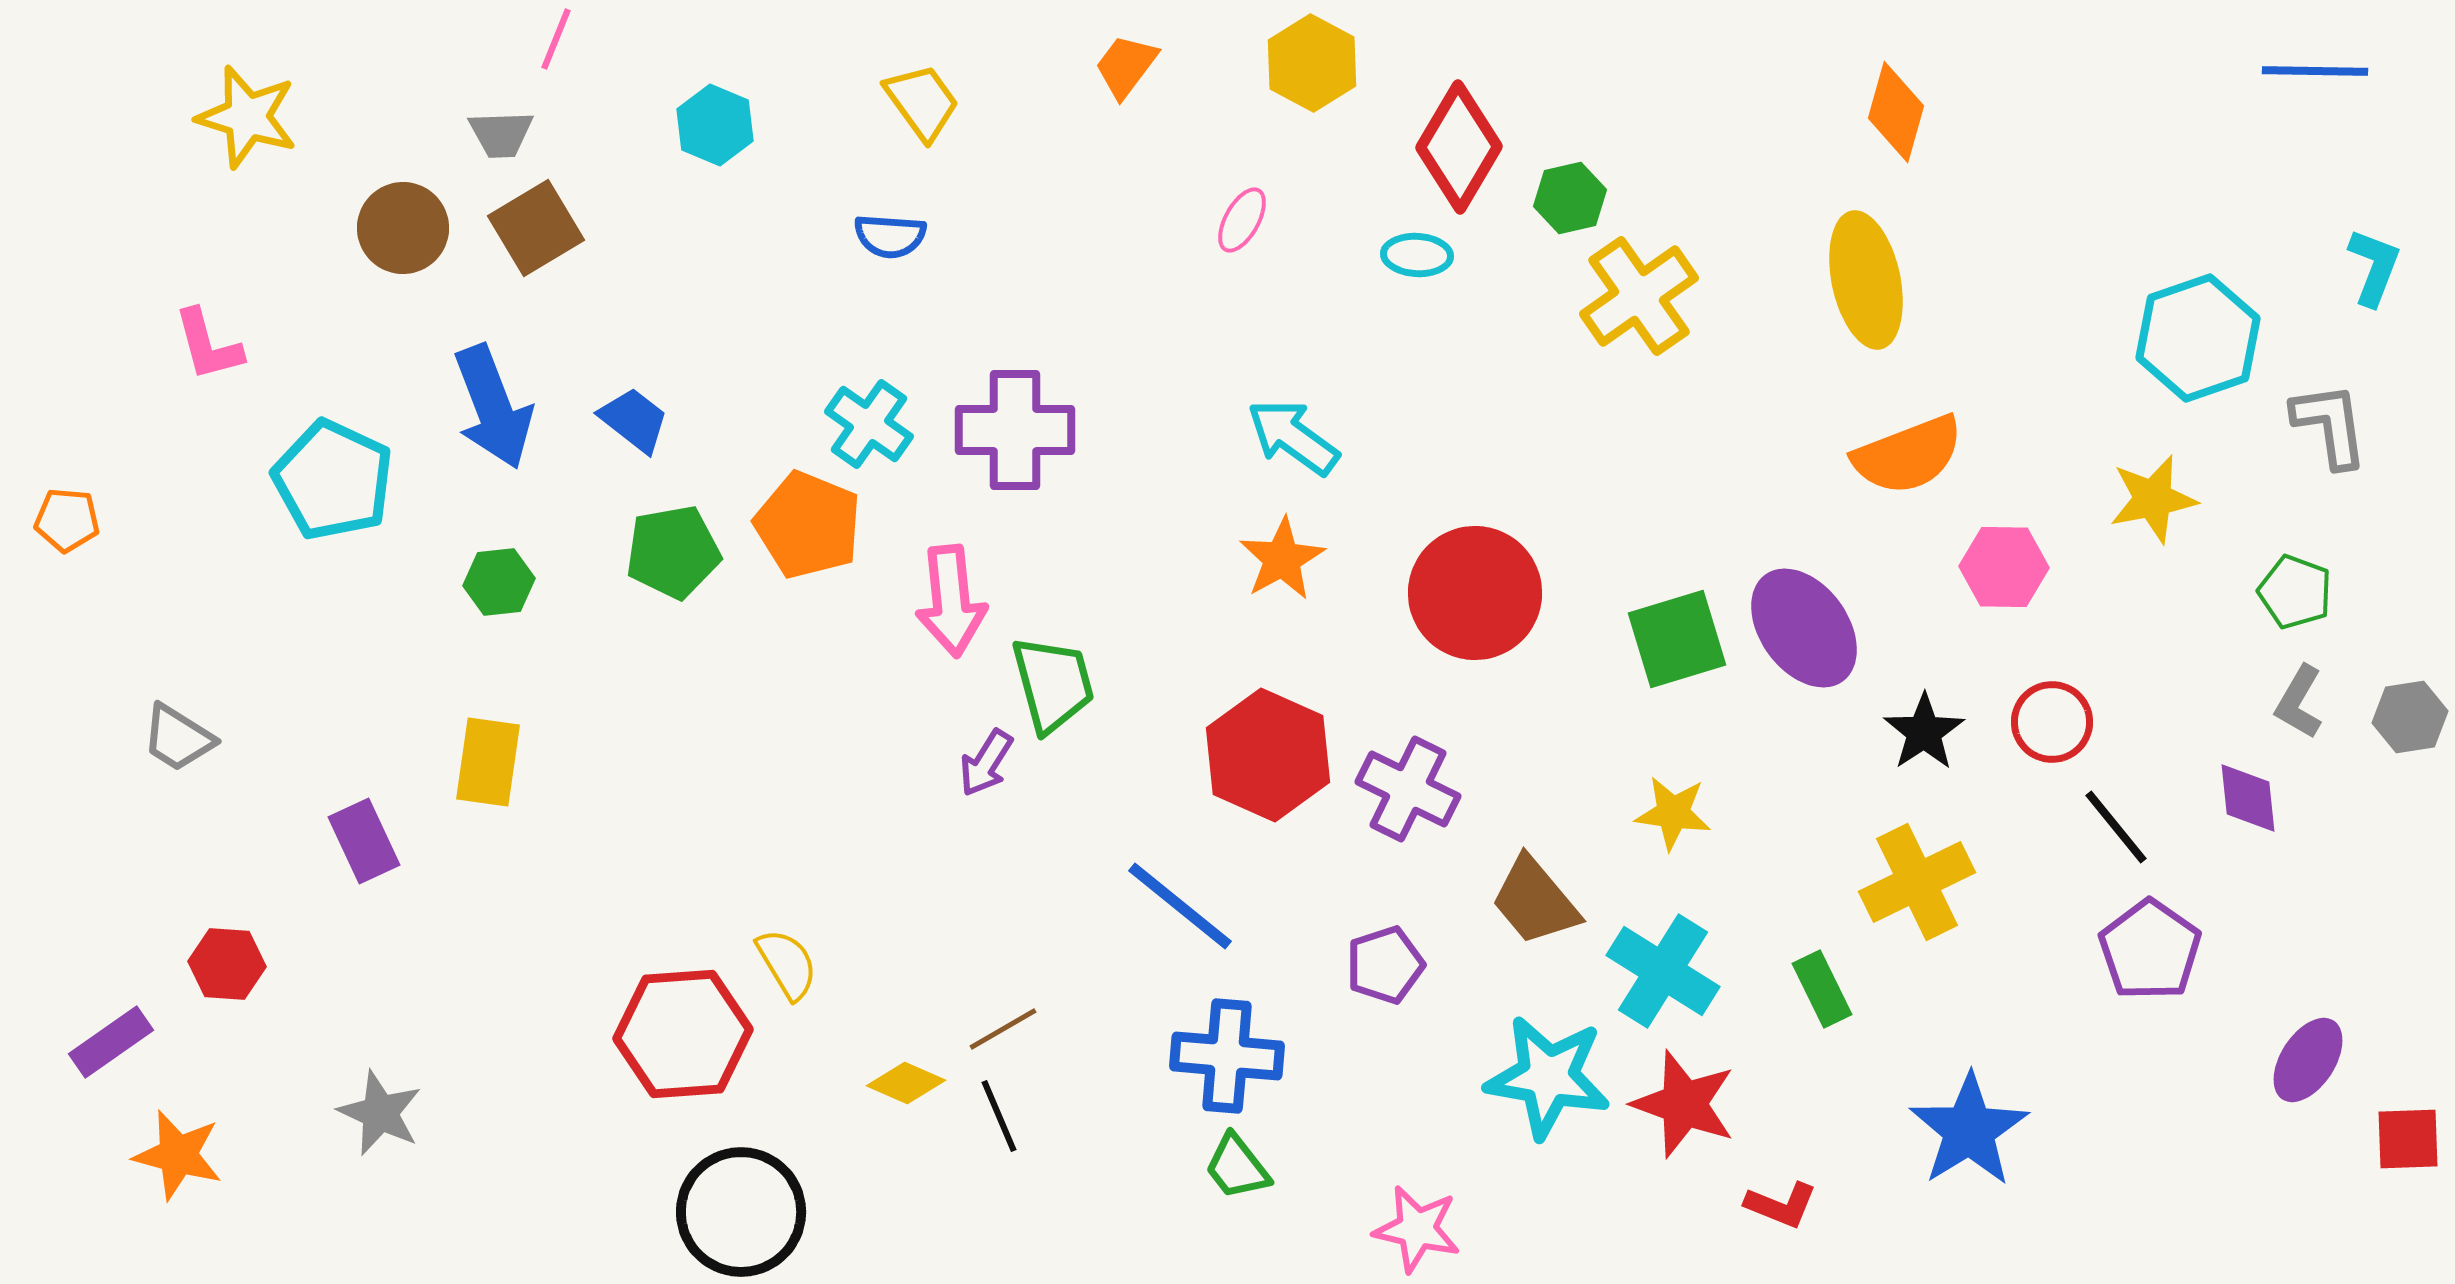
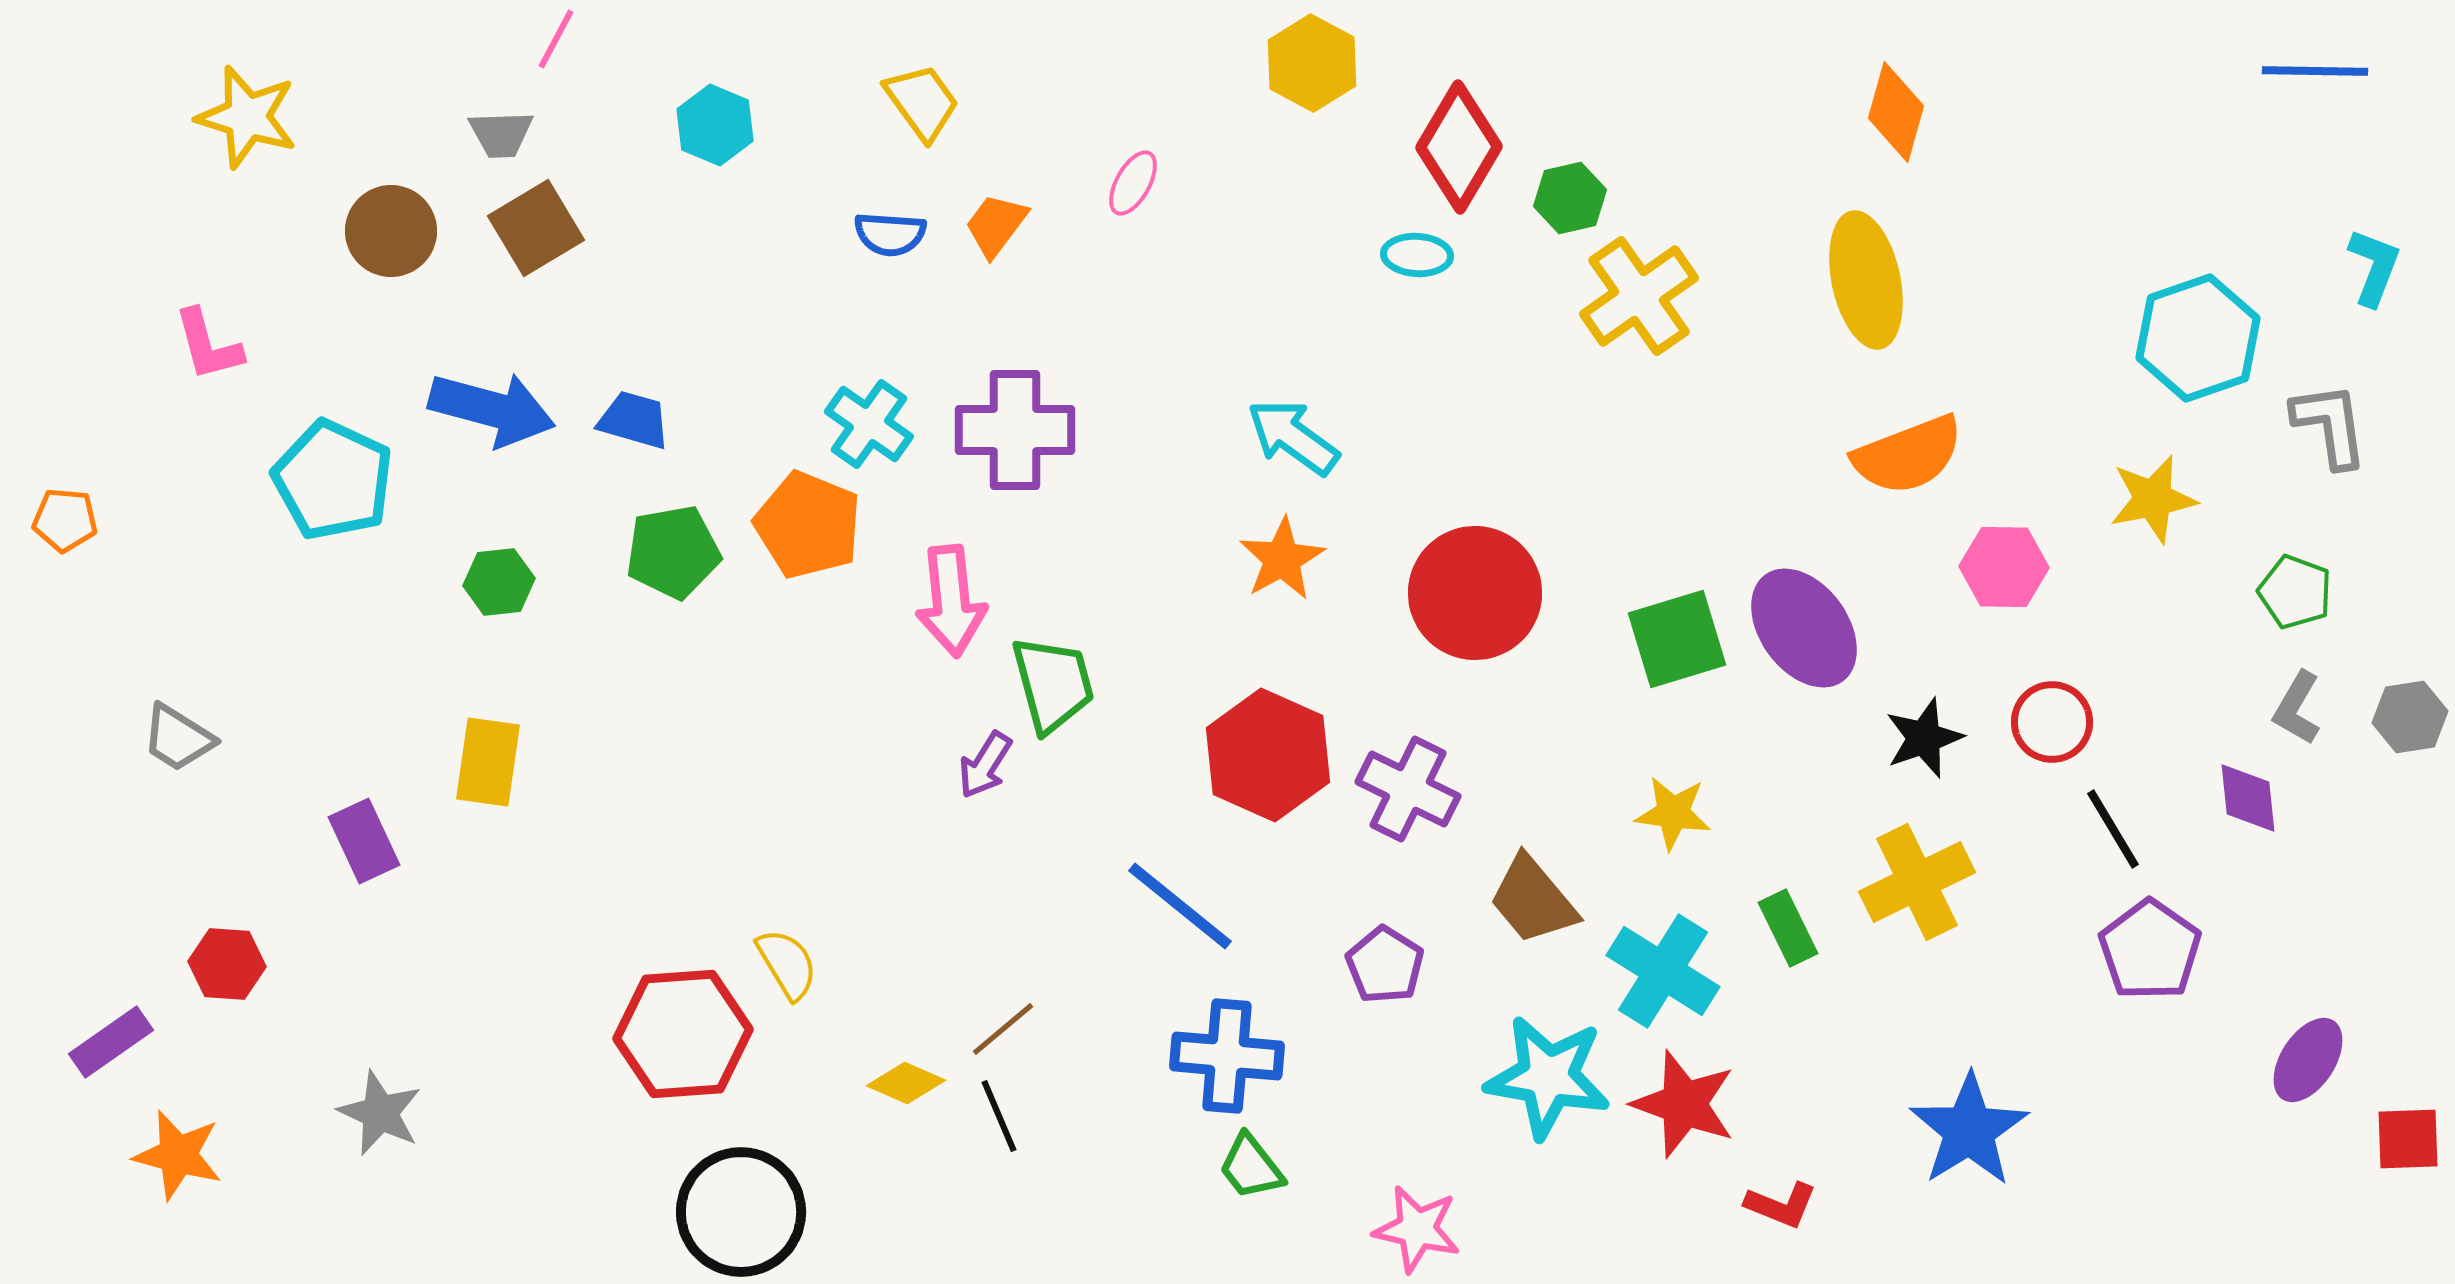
pink line at (556, 39): rotated 6 degrees clockwise
orange trapezoid at (1126, 66): moved 130 px left, 159 px down
pink ellipse at (1242, 220): moved 109 px left, 37 px up
brown circle at (403, 228): moved 12 px left, 3 px down
blue semicircle at (890, 236): moved 2 px up
blue arrow at (493, 407): moved 1 px left, 2 px down; rotated 54 degrees counterclockwise
blue trapezoid at (634, 420): rotated 22 degrees counterclockwise
orange pentagon at (67, 520): moved 2 px left
gray L-shape at (2299, 702): moved 2 px left, 6 px down
black star at (1924, 732): moved 6 px down; rotated 14 degrees clockwise
purple arrow at (986, 763): moved 1 px left, 2 px down
black line at (2116, 827): moved 3 px left, 2 px down; rotated 8 degrees clockwise
brown trapezoid at (1535, 901): moved 2 px left, 1 px up
purple pentagon at (1385, 965): rotated 22 degrees counterclockwise
green rectangle at (1822, 989): moved 34 px left, 61 px up
brown line at (1003, 1029): rotated 10 degrees counterclockwise
green trapezoid at (1237, 1167): moved 14 px right
